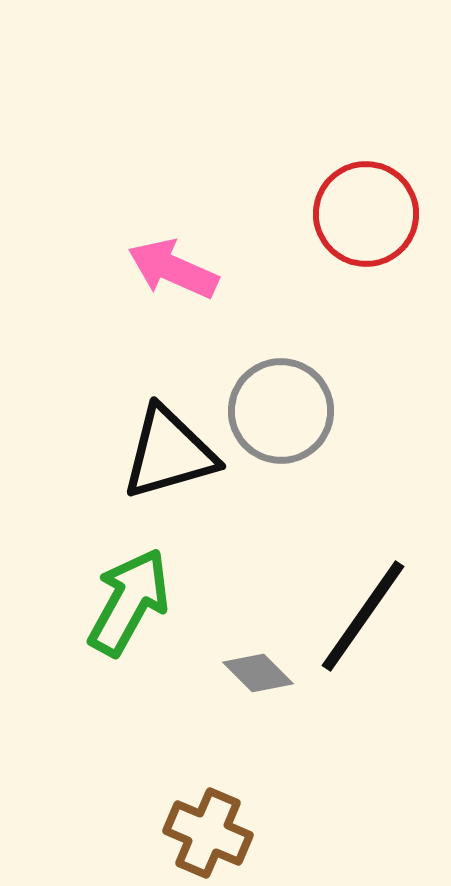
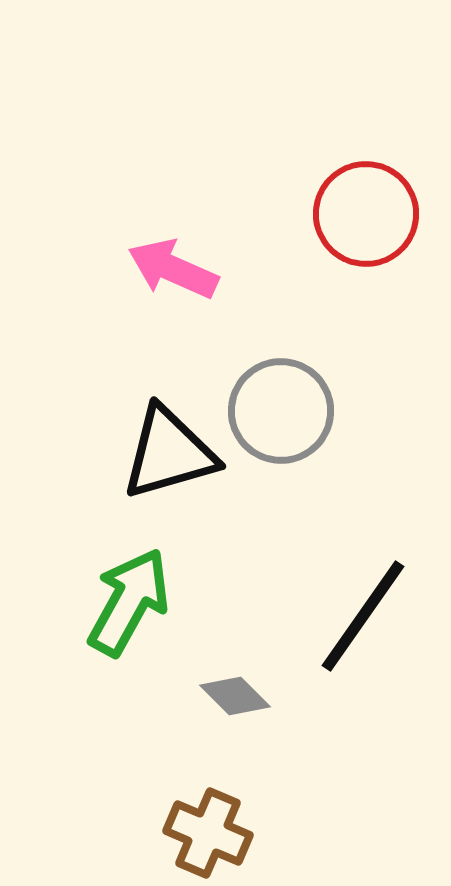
gray diamond: moved 23 px left, 23 px down
